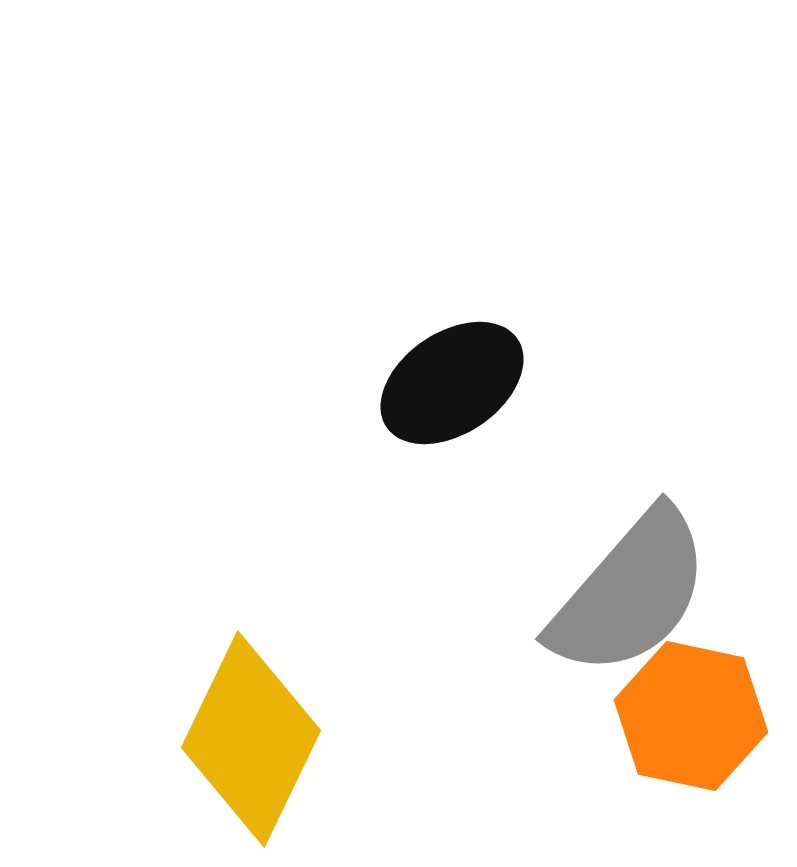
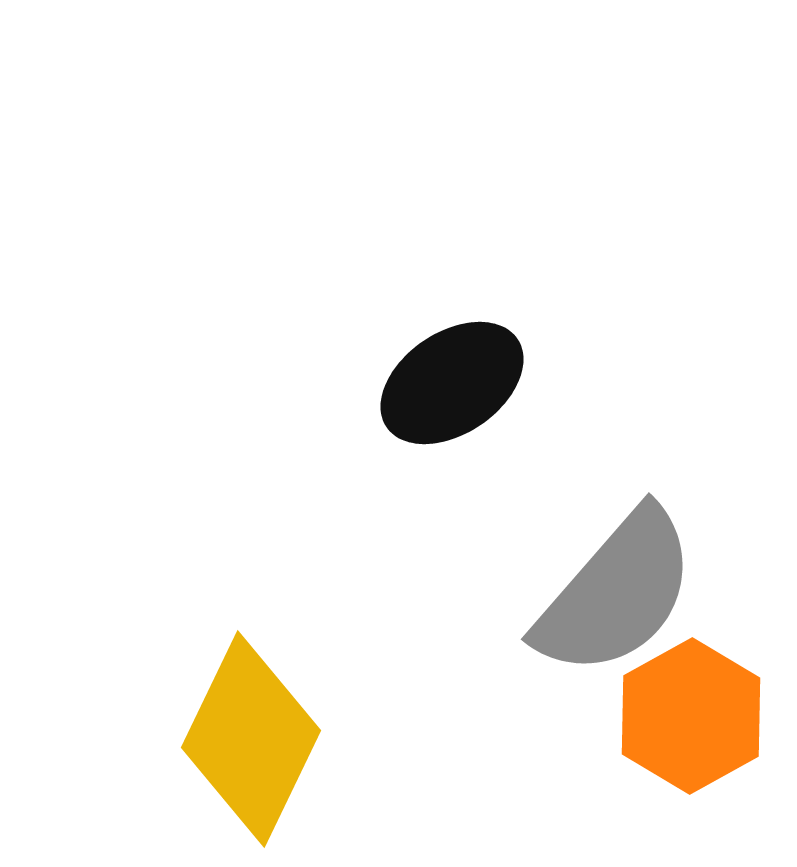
gray semicircle: moved 14 px left
orange hexagon: rotated 19 degrees clockwise
